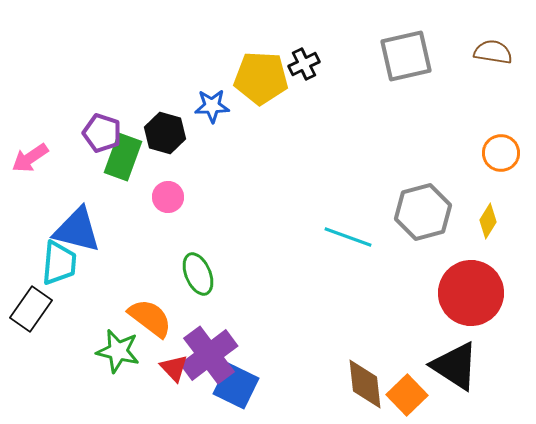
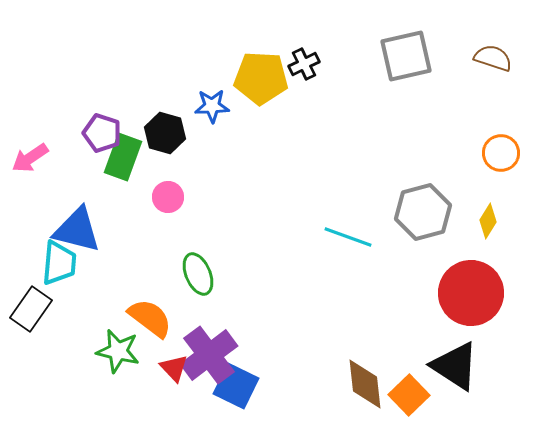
brown semicircle: moved 6 px down; rotated 9 degrees clockwise
orange square: moved 2 px right
